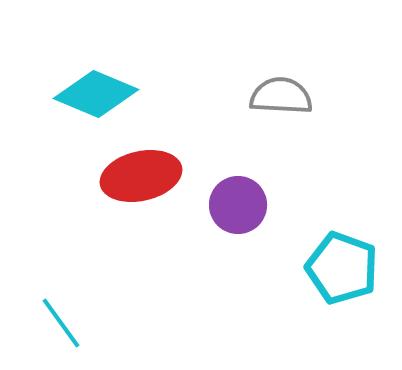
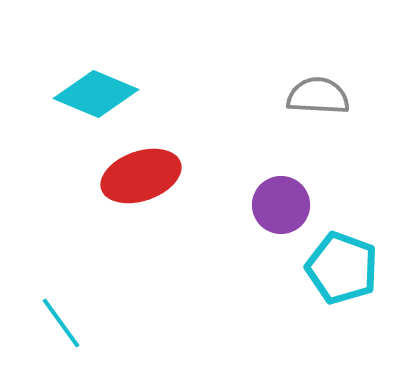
gray semicircle: moved 37 px right
red ellipse: rotated 6 degrees counterclockwise
purple circle: moved 43 px right
